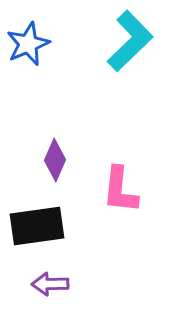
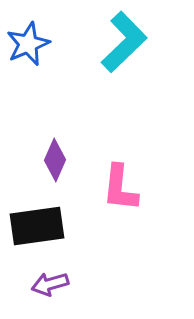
cyan L-shape: moved 6 px left, 1 px down
pink L-shape: moved 2 px up
purple arrow: rotated 15 degrees counterclockwise
